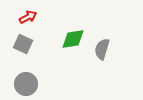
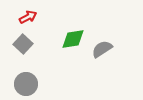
gray square: rotated 18 degrees clockwise
gray semicircle: rotated 40 degrees clockwise
